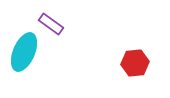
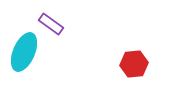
red hexagon: moved 1 px left, 1 px down
